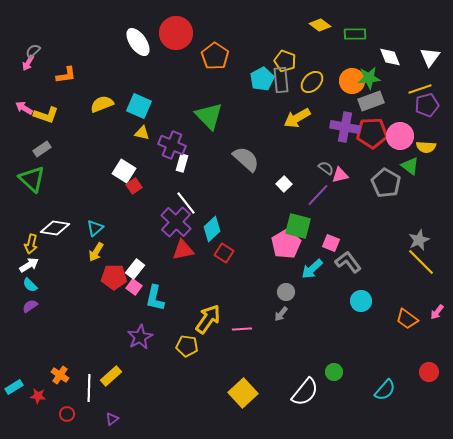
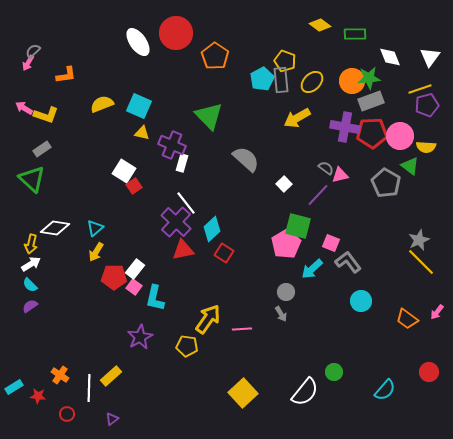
white arrow at (29, 265): moved 2 px right, 1 px up
gray arrow at (281, 314): rotated 70 degrees counterclockwise
